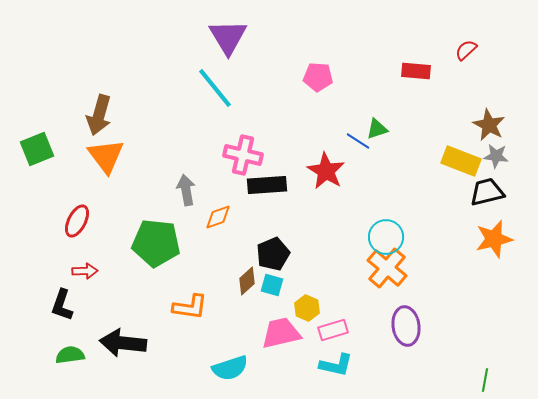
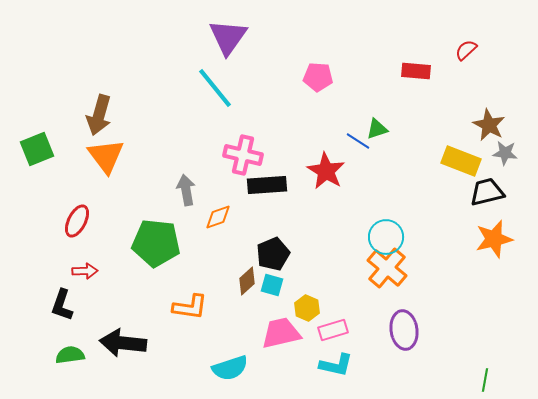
purple triangle: rotated 6 degrees clockwise
gray star: moved 9 px right, 3 px up
purple ellipse: moved 2 px left, 4 px down
